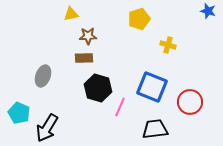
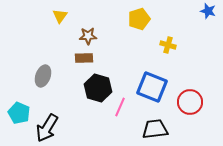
yellow triangle: moved 11 px left, 2 px down; rotated 42 degrees counterclockwise
